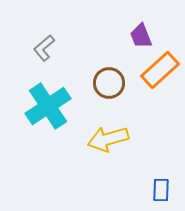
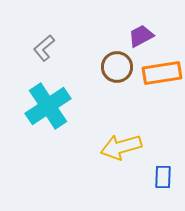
purple trapezoid: rotated 84 degrees clockwise
orange rectangle: moved 2 px right, 3 px down; rotated 33 degrees clockwise
brown circle: moved 8 px right, 16 px up
yellow arrow: moved 13 px right, 8 px down
blue rectangle: moved 2 px right, 13 px up
